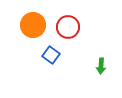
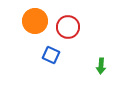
orange circle: moved 2 px right, 4 px up
blue square: rotated 12 degrees counterclockwise
